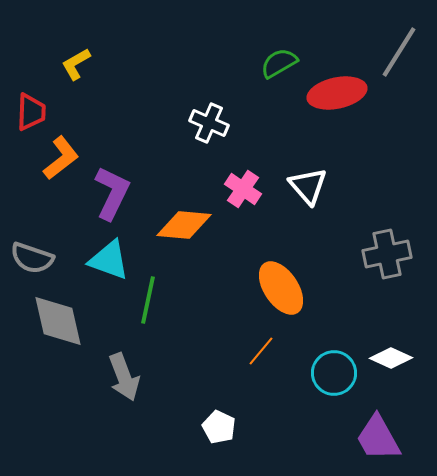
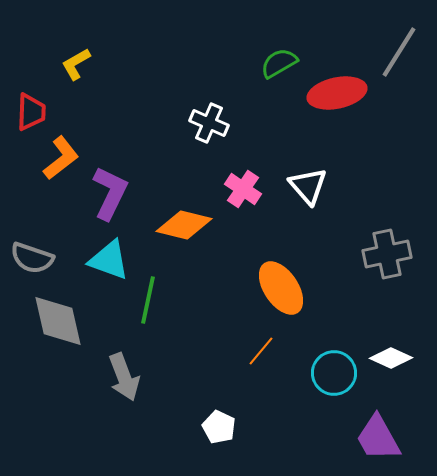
purple L-shape: moved 2 px left
orange diamond: rotated 8 degrees clockwise
